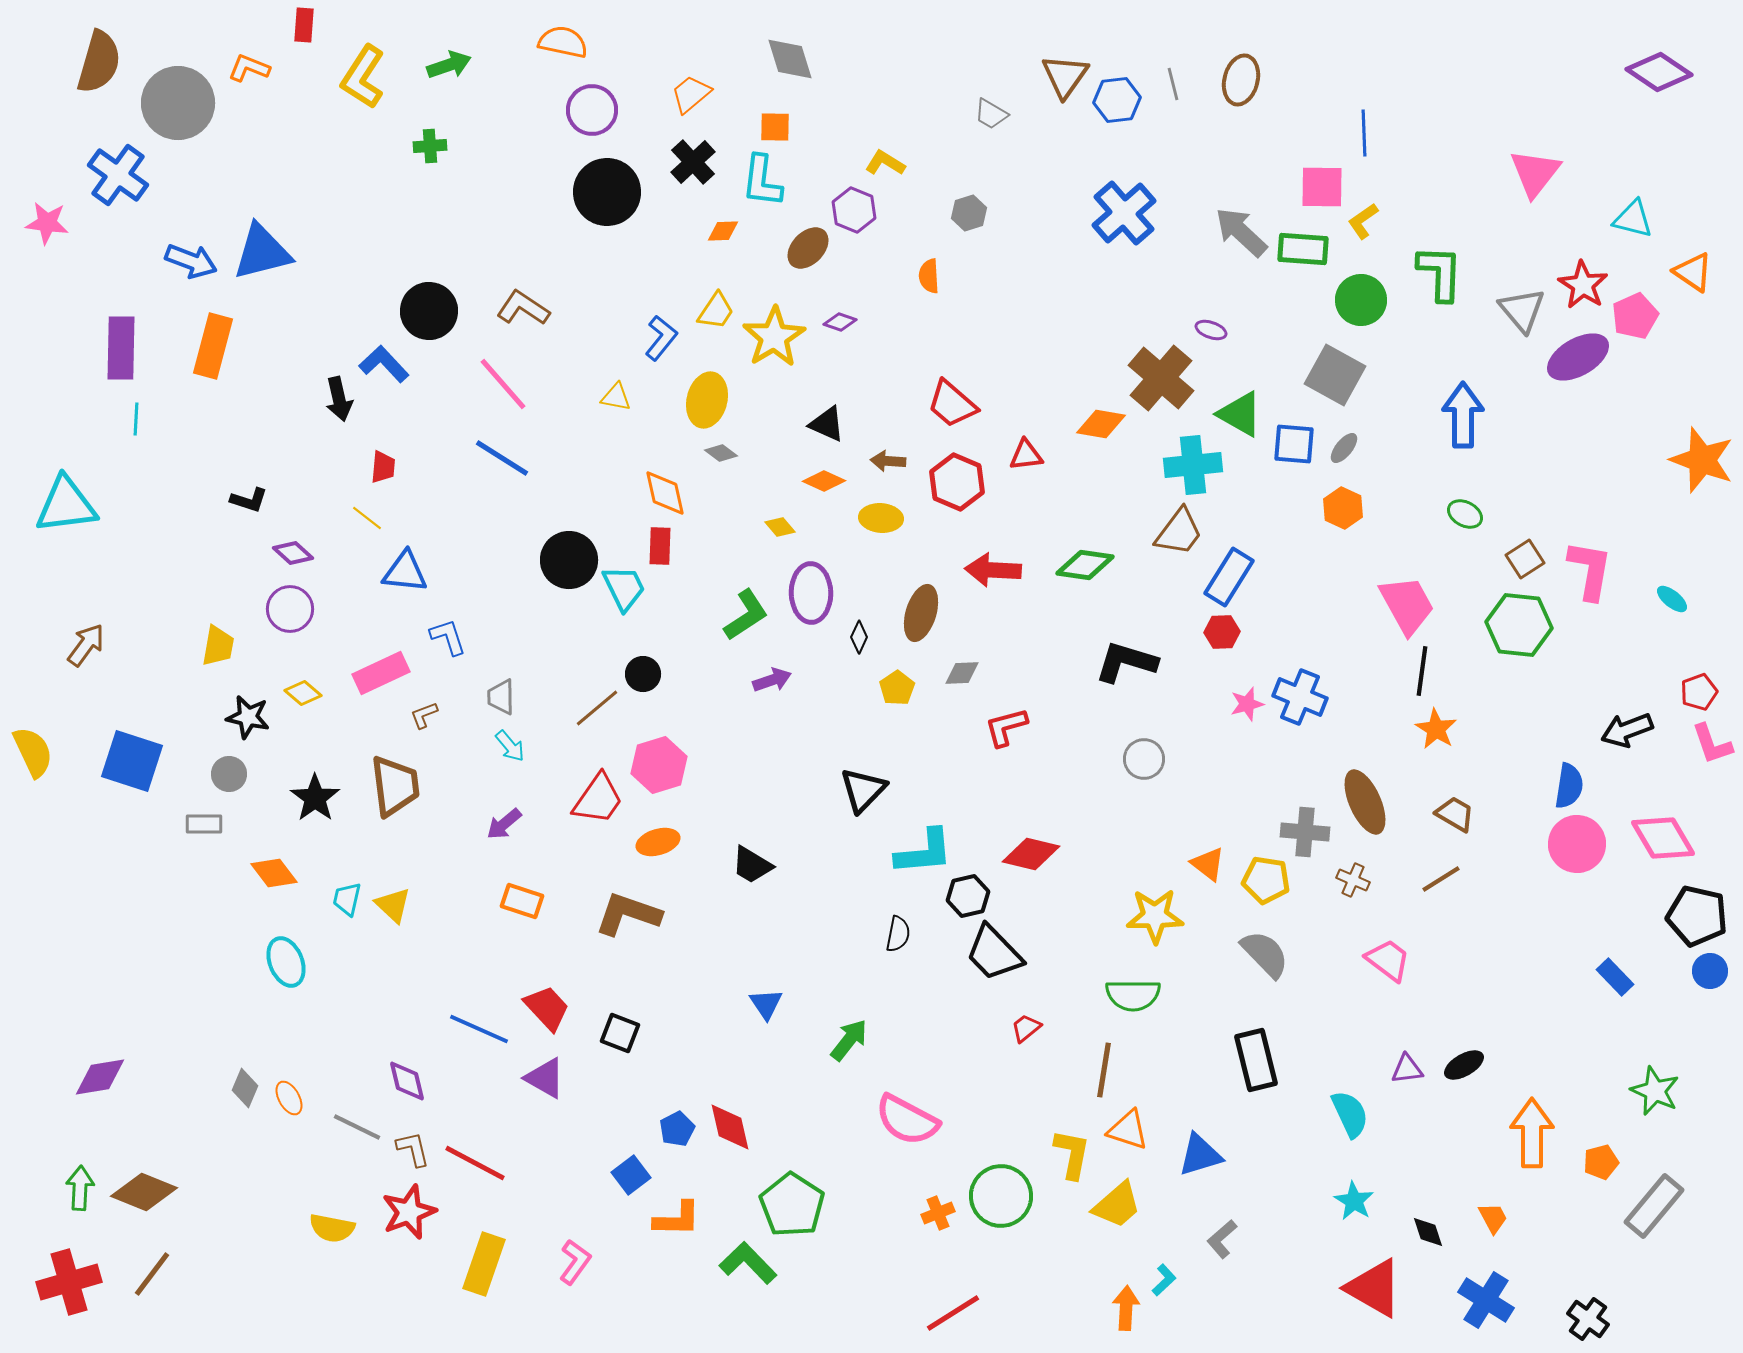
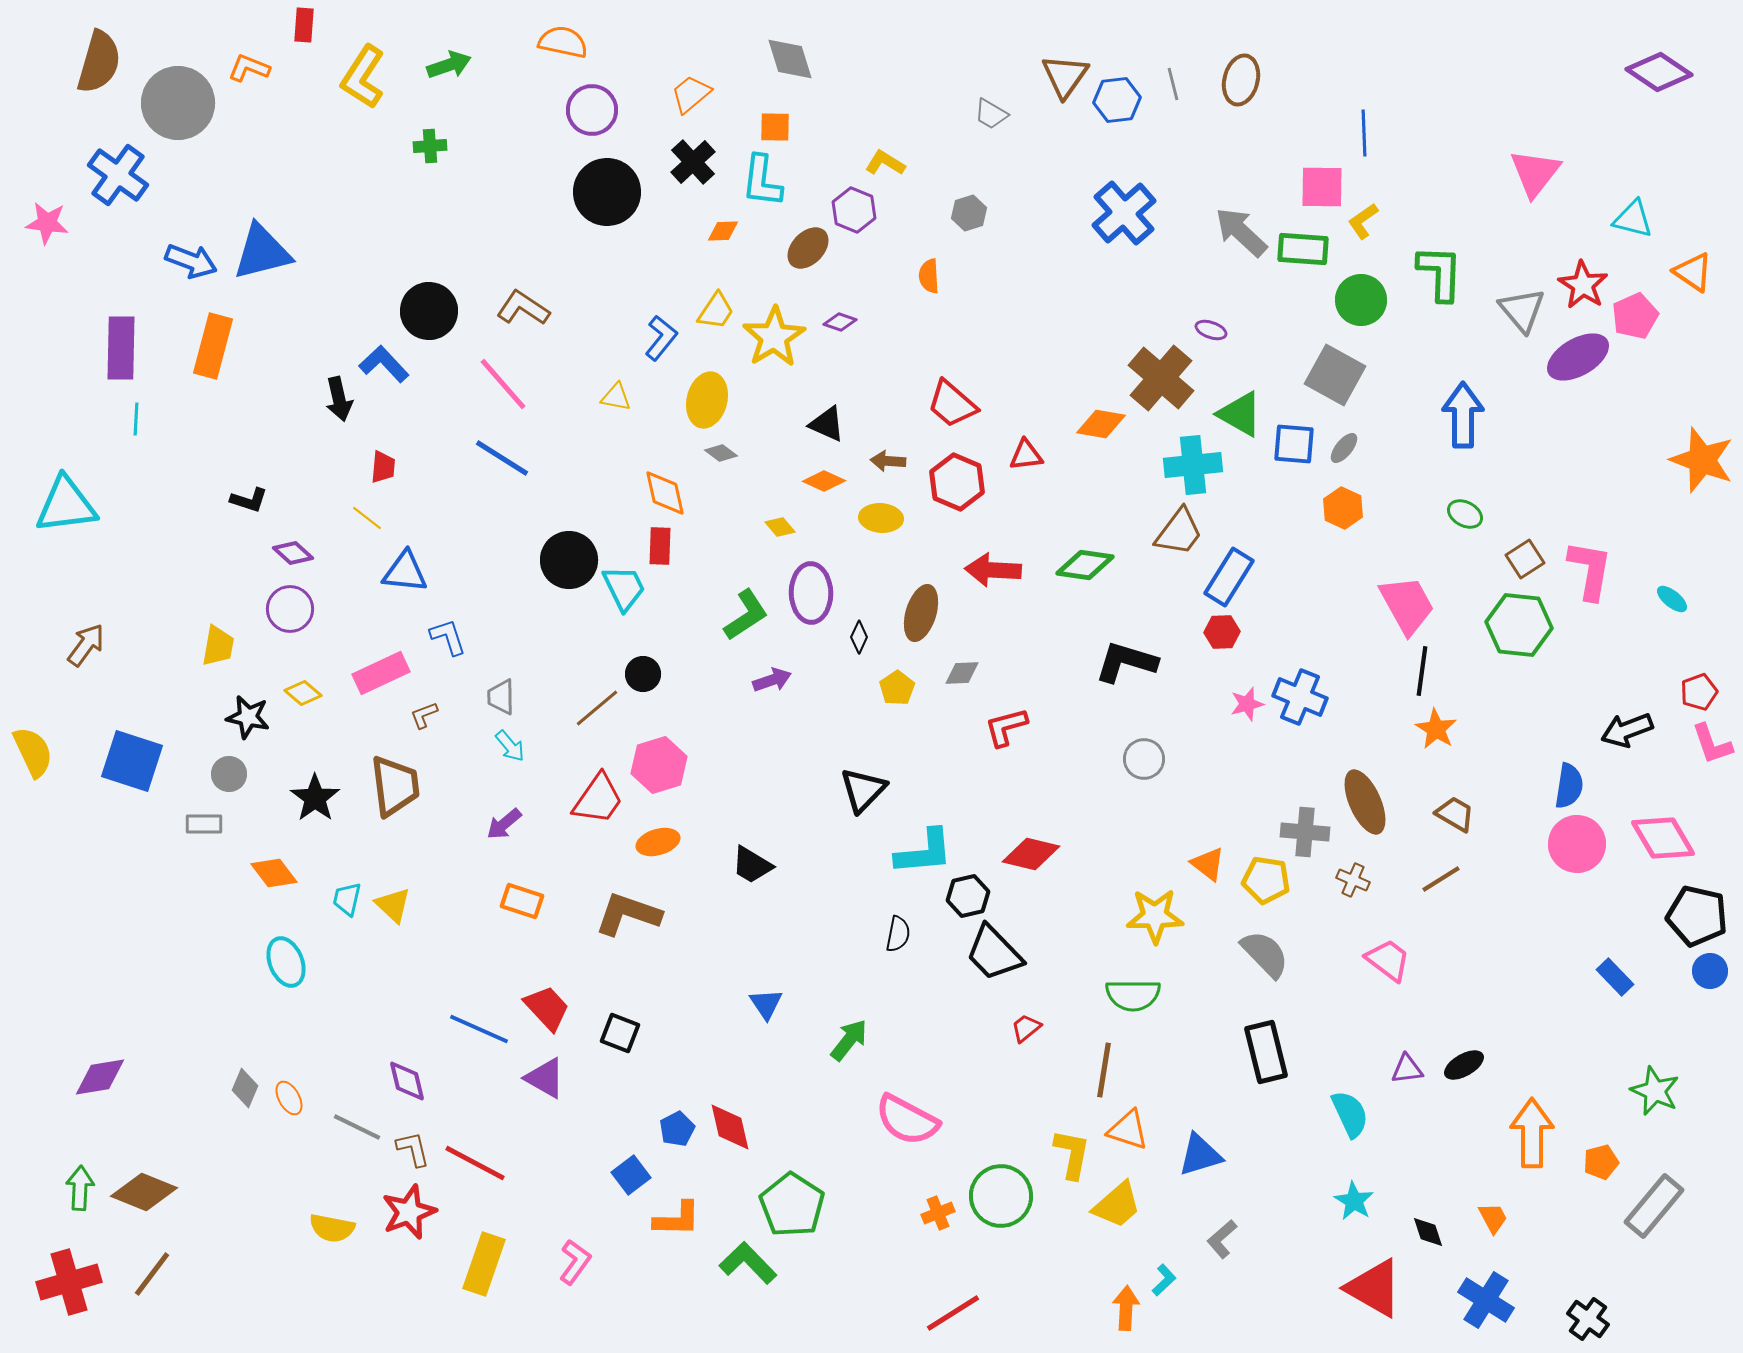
black rectangle at (1256, 1060): moved 10 px right, 8 px up
